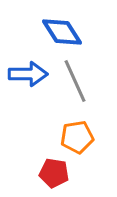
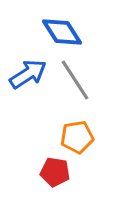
blue arrow: rotated 33 degrees counterclockwise
gray line: moved 1 px up; rotated 9 degrees counterclockwise
red pentagon: moved 1 px right, 1 px up
